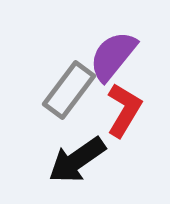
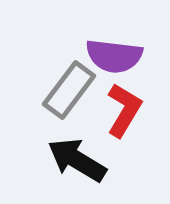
purple semicircle: moved 1 px right; rotated 122 degrees counterclockwise
black arrow: rotated 66 degrees clockwise
